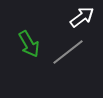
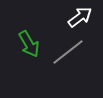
white arrow: moved 2 px left
